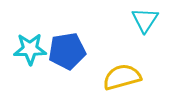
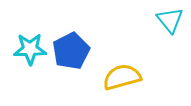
cyan triangle: moved 25 px right; rotated 12 degrees counterclockwise
blue pentagon: moved 4 px right; rotated 18 degrees counterclockwise
